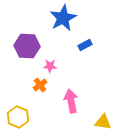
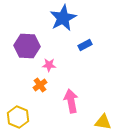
pink star: moved 1 px left, 1 px up
